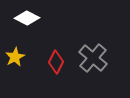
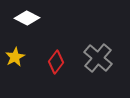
gray cross: moved 5 px right
red diamond: rotated 10 degrees clockwise
